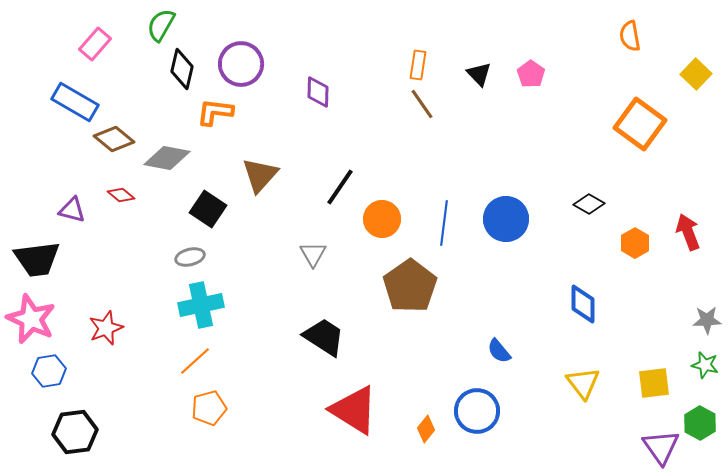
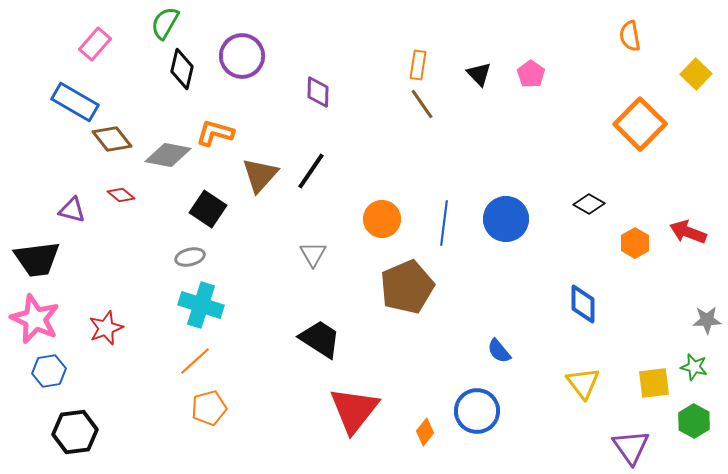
green semicircle at (161, 25): moved 4 px right, 2 px up
purple circle at (241, 64): moved 1 px right, 8 px up
orange L-shape at (215, 112): moved 21 px down; rotated 9 degrees clockwise
orange square at (640, 124): rotated 9 degrees clockwise
brown diamond at (114, 139): moved 2 px left; rotated 12 degrees clockwise
gray diamond at (167, 158): moved 1 px right, 3 px up
black line at (340, 187): moved 29 px left, 16 px up
red arrow at (688, 232): rotated 48 degrees counterclockwise
brown pentagon at (410, 286): moved 3 px left, 1 px down; rotated 12 degrees clockwise
cyan cross at (201, 305): rotated 30 degrees clockwise
pink star at (31, 319): moved 4 px right
black trapezoid at (324, 337): moved 4 px left, 2 px down
green star at (705, 365): moved 11 px left, 2 px down
red triangle at (354, 410): rotated 36 degrees clockwise
green hexagon at (700, 423): moved 6 px left, 2 px up
orange diamond at (426, 429): moved 1 px left, 3 px down
purple triangle at (661, 447): moved 30 px left
